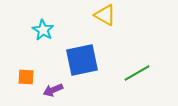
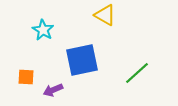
green line: rotated 12 degrees counterclockwise
